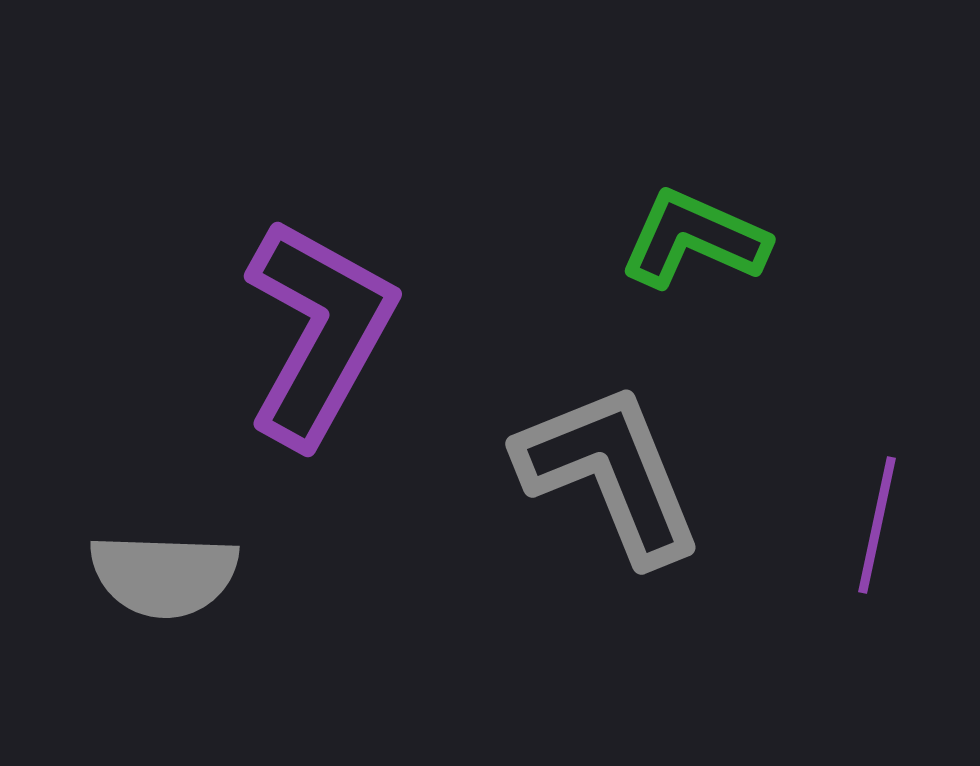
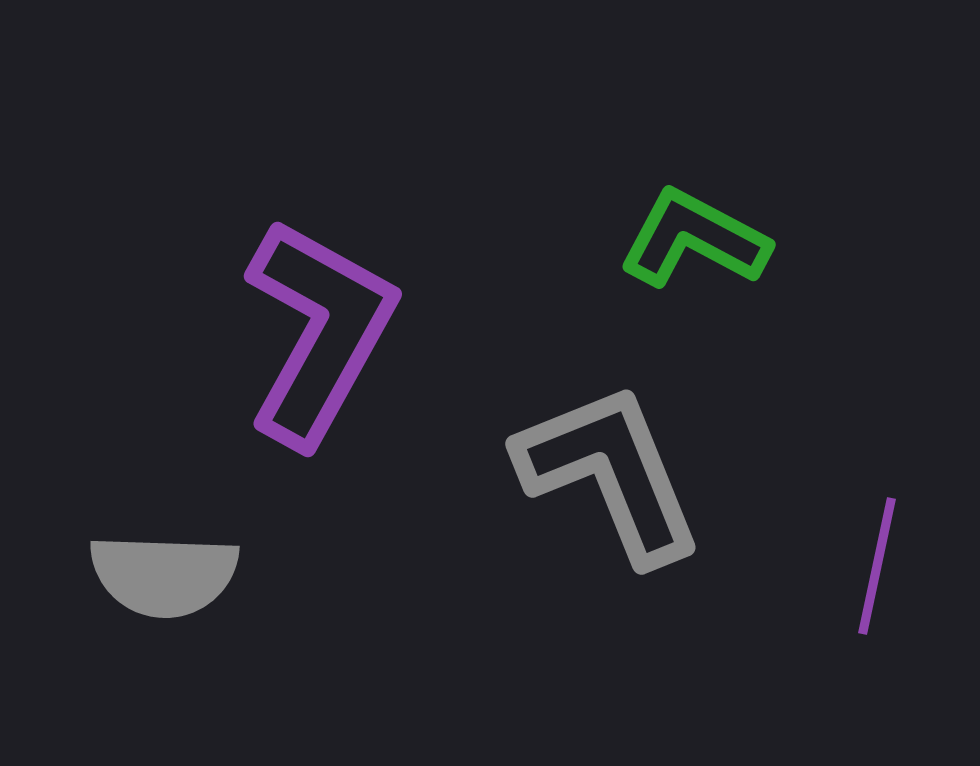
green L-shape: rotated 4 degrees clockwise
purple line: moved 41 px down
